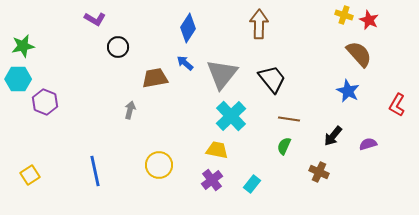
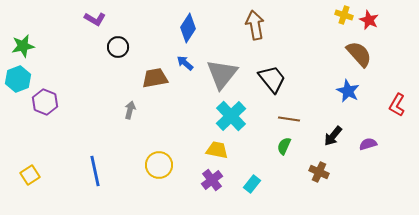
brown arrow: moved 4 px left, 1 px down; rotated 12 degrees counterclockwise
cyan hexagon: rotated 20 degrees counterclockwise
